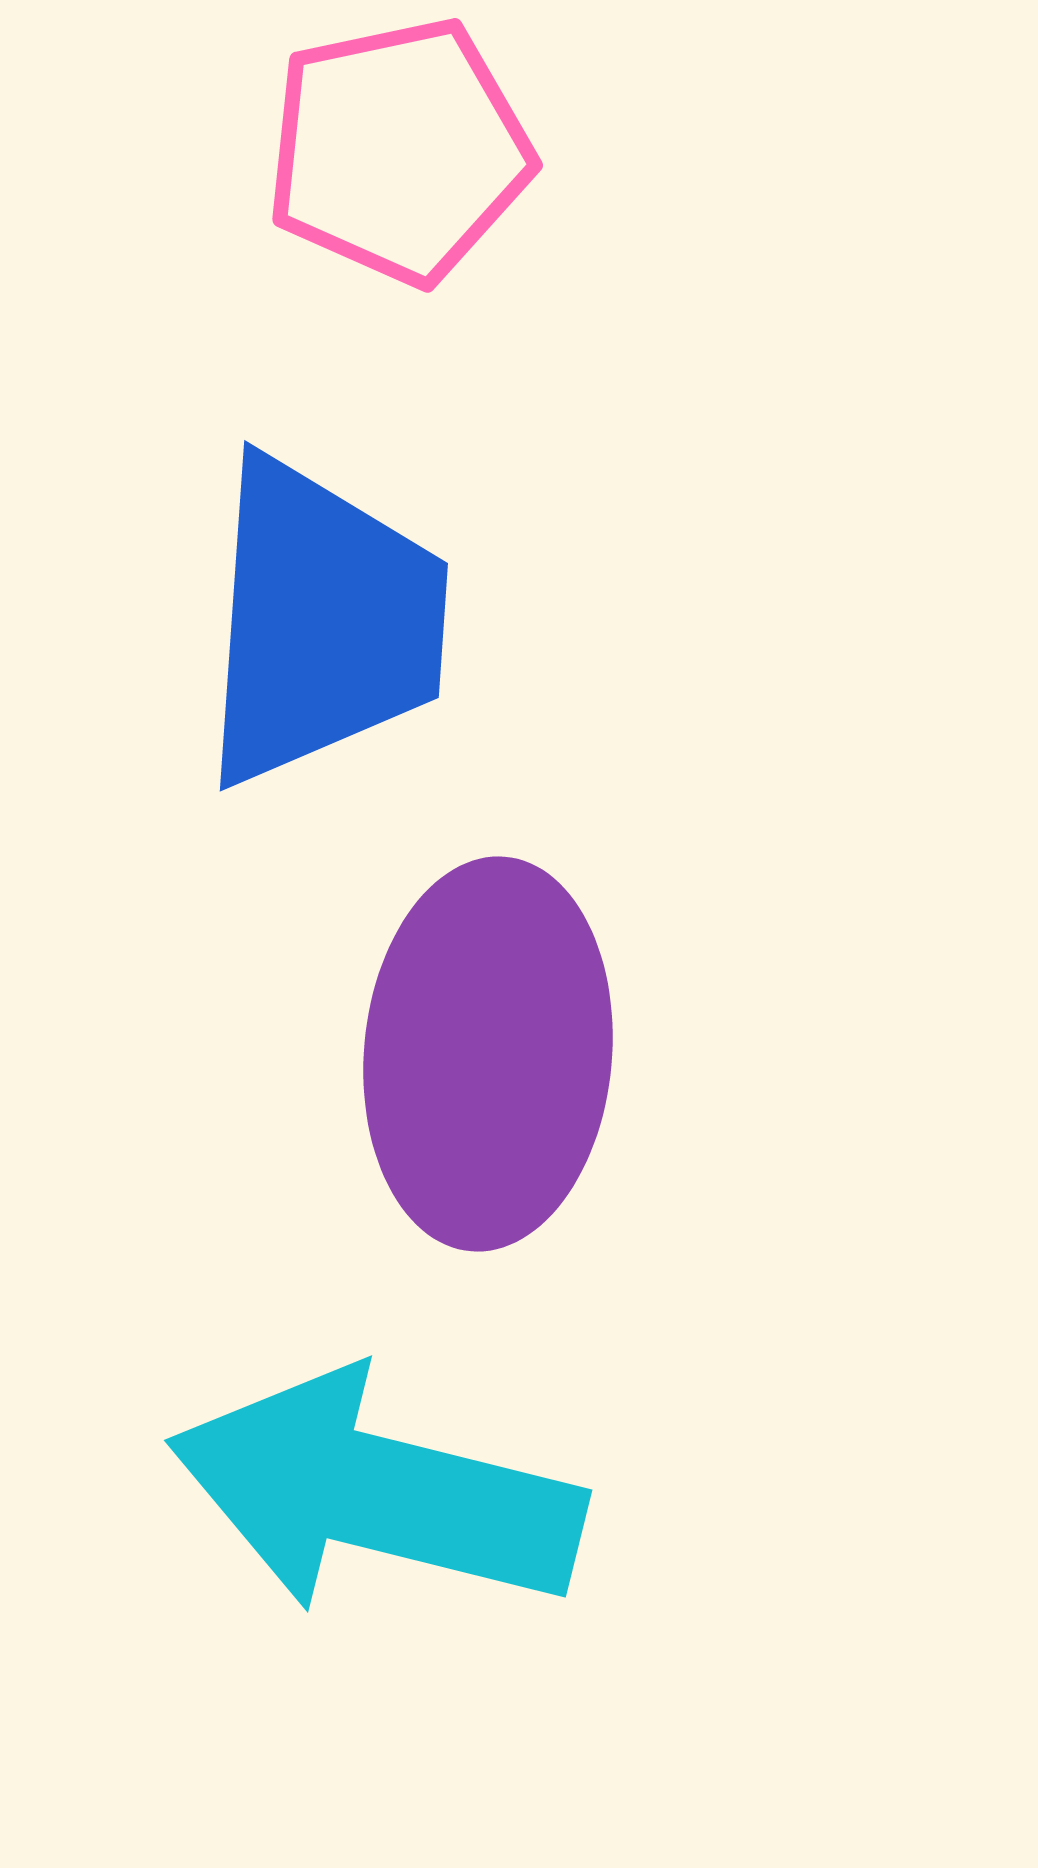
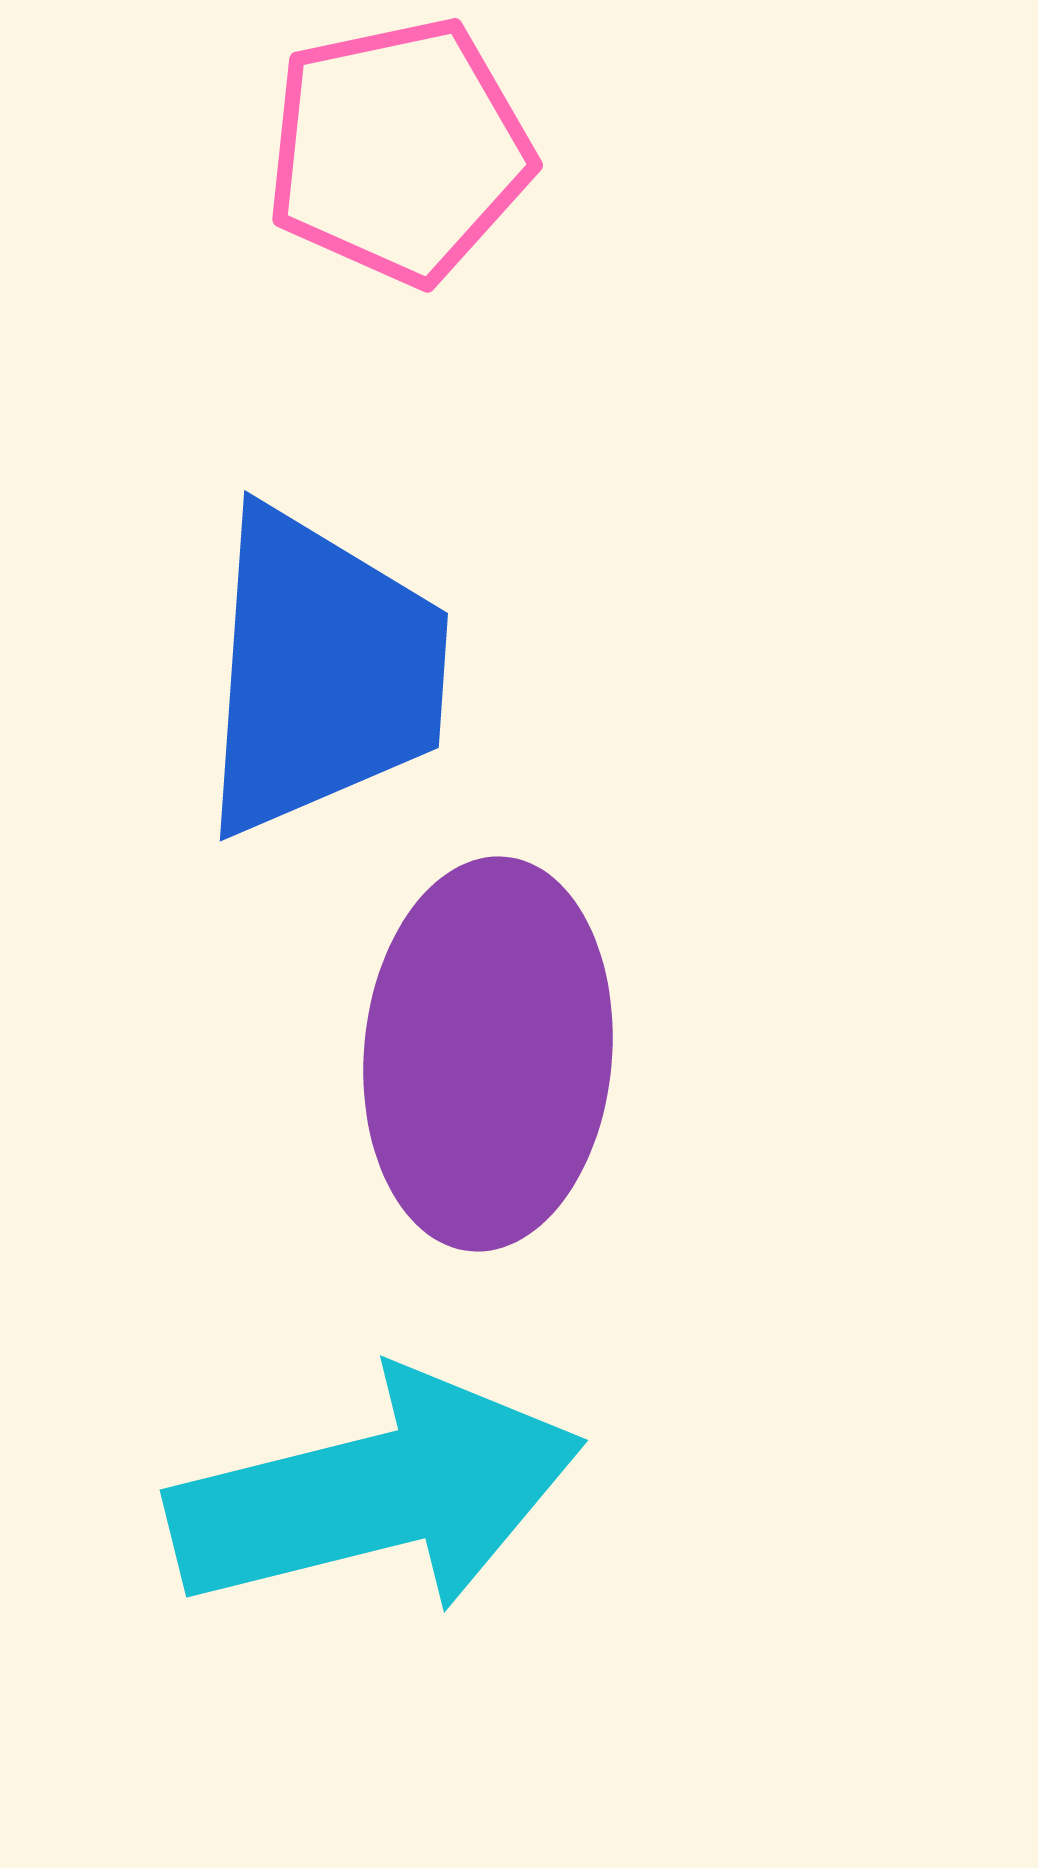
blue trapezoid: moved 50 px down
cyan arrow: rotated 152 degrees clockwise
